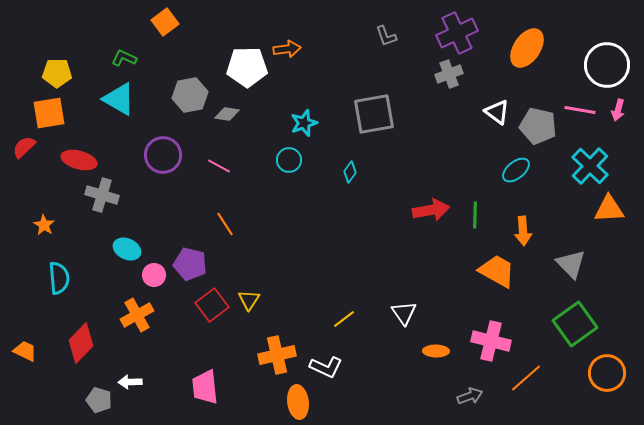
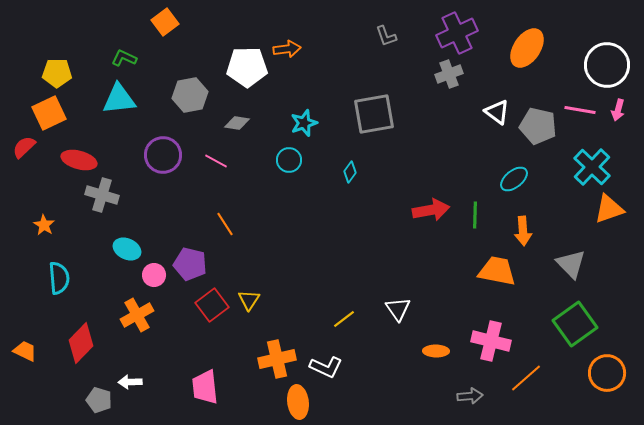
cyan triangle at (119, 99): rotated 36 degrees counterclockwise
orange square at (49, 113): rotated 16 degrees counterclockwise
gray diamond at (227, 114): moved 10 px right, 9 px down
pink line at (219, 166): moved 3 px left, 5 px up
cyan cross at (590, 166): moved 2 px right, 1 px down
cyan ellipse at (516, 170): moved 2 px left, 9 px down
orange triangle at (609, 209): rotated 16 degrees counterclockwise
orange trapezoid at (497, 271): rotated 18 degrees counterclockwise
white triangle at (404, 313): moved 6 px left, 4 px up
orange cross at (277, 355): moved 4 px down
gray arrow at (470, 396): rotated 15 degrees clockwise
